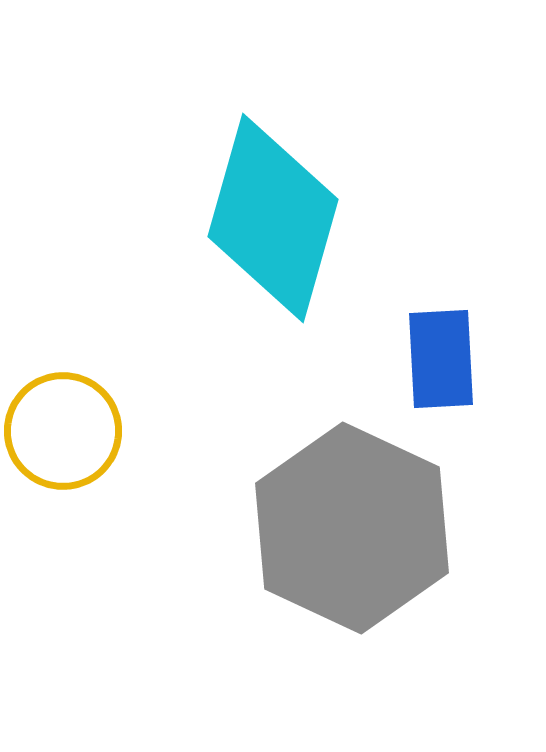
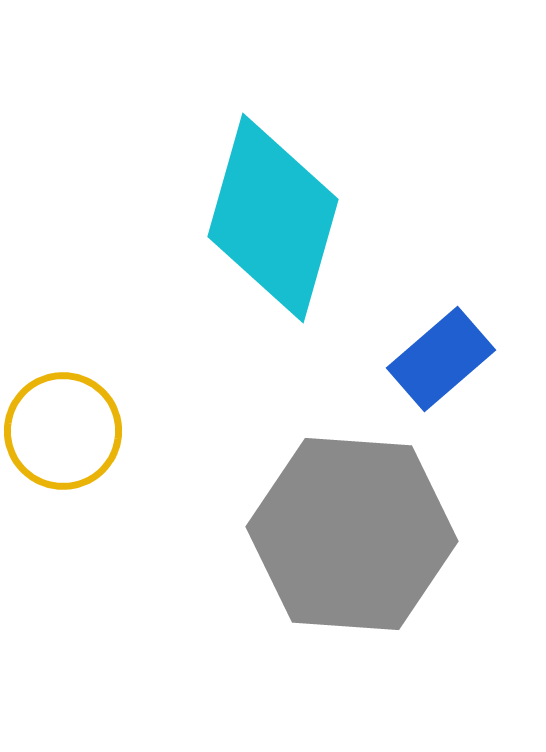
blue rectangle: rotated 52 degrees clockwise
gray hexagon: moved 6 px down; rotated 21 degrees counterclockwise
